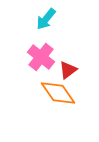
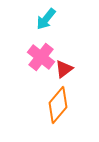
red triangle: moved 4 px left, 1 px up
orange diamond: moved 12 px down; rotated 75 degrees clockwise
